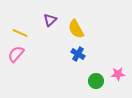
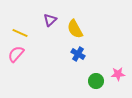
yellow semicircle: moved 1 px left
